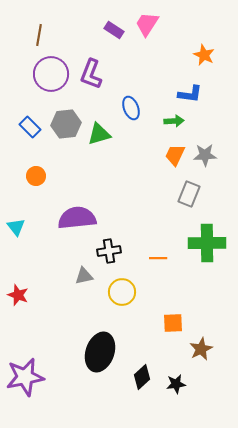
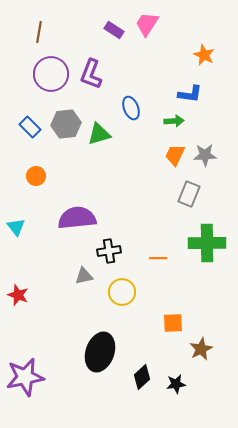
brown line: moved 3 px up
